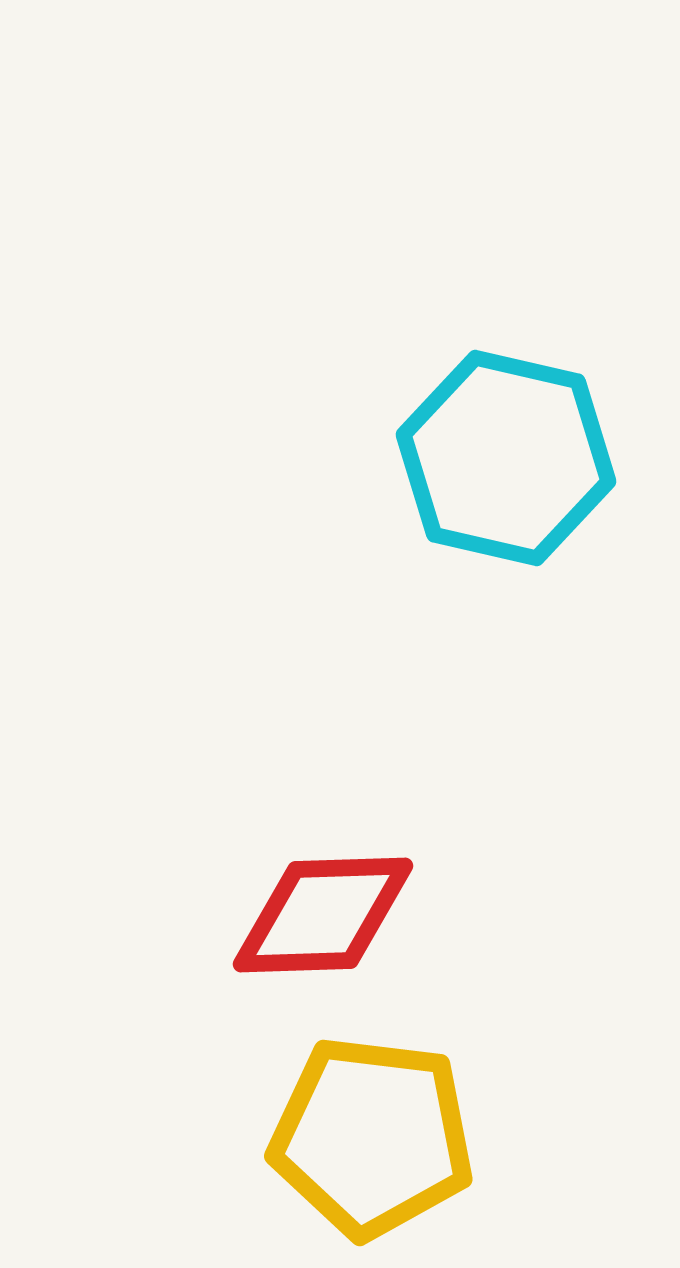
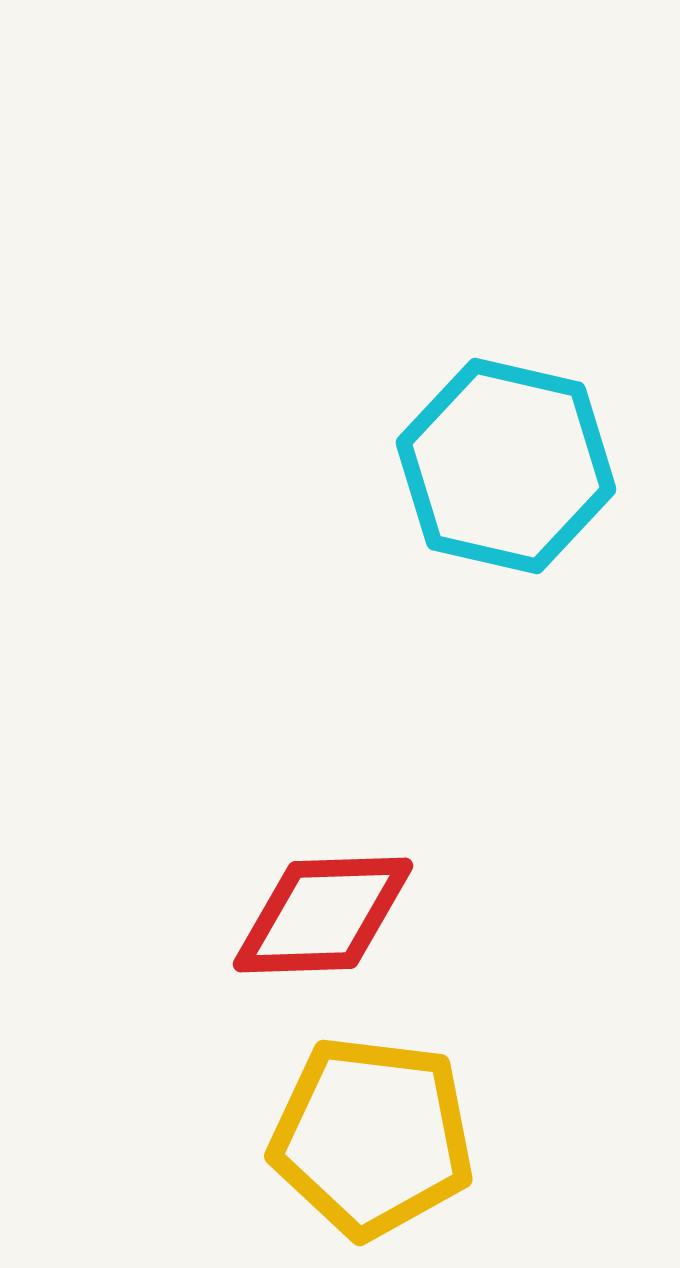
cyan hexagon: moved 8 px down
